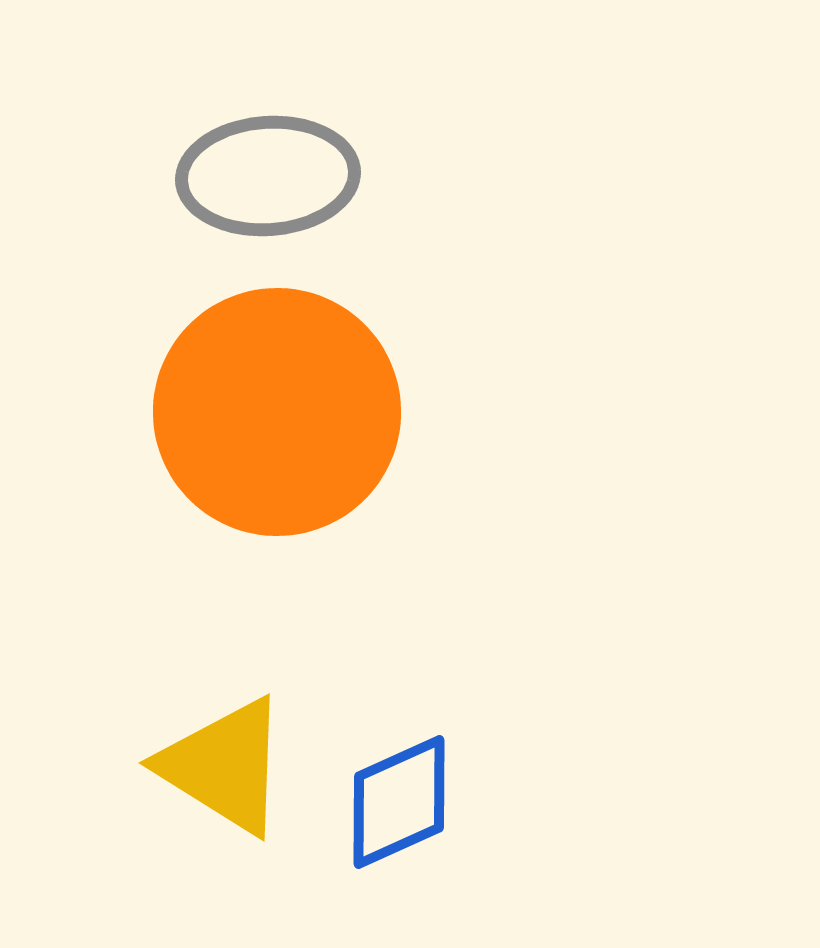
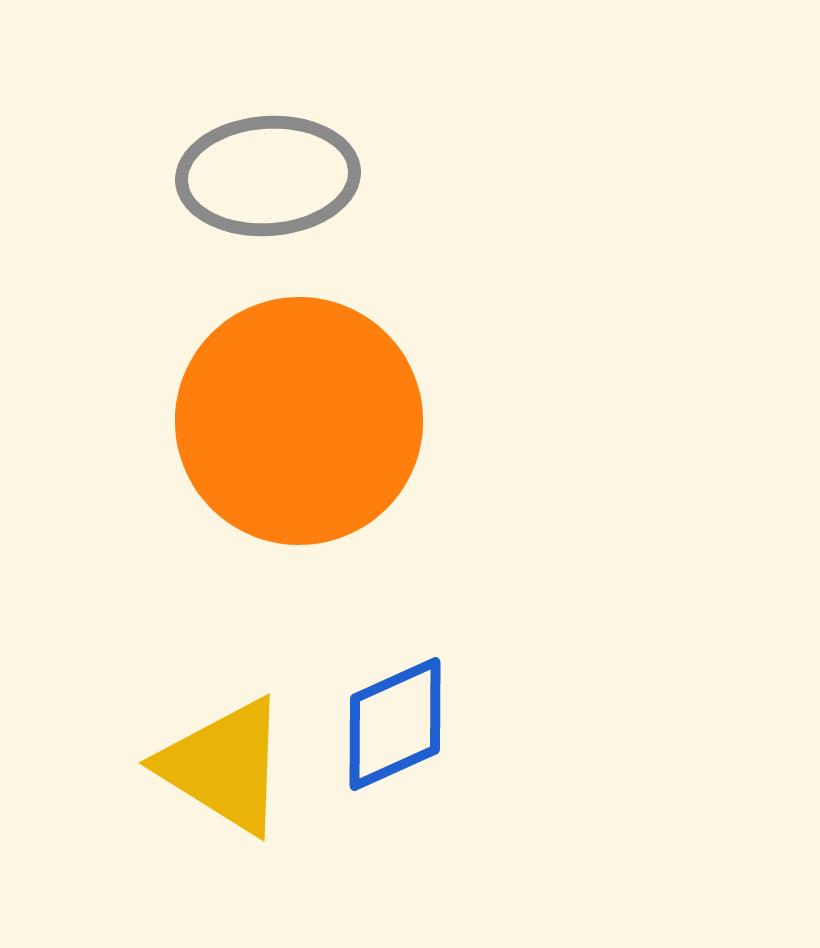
orange circle: moved 22 px right, 9 px down
blue diamond: moved 4 px left, 78 px up
